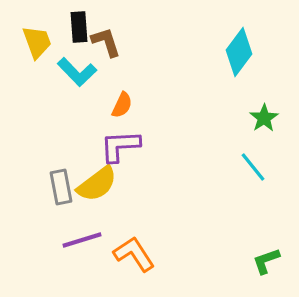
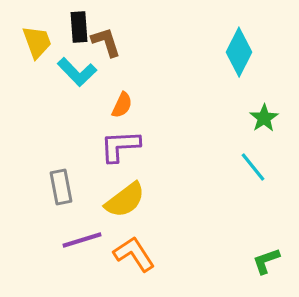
cyan diamond: rotated 9 degrees counterclockwise
yellow semicircle: moved 28 px right, 16 px down
